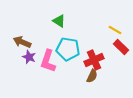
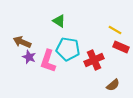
red rectangle: rotated 21 degrees counterclockwise
brown semicircle: moved 21 px right, 9 px down; rotated 24 degrees clockwise
